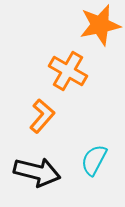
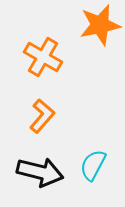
orange cross: moved 25 px left, 14 px up
cyan semicircle: moved 1 px left, 5 px down
black arrow: moved 3 px right
